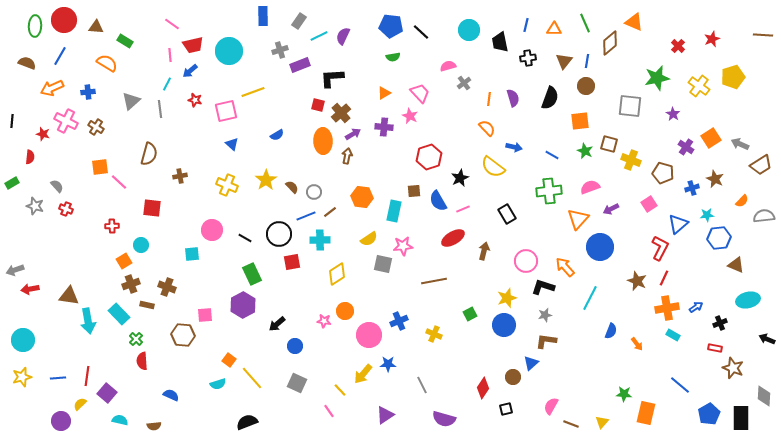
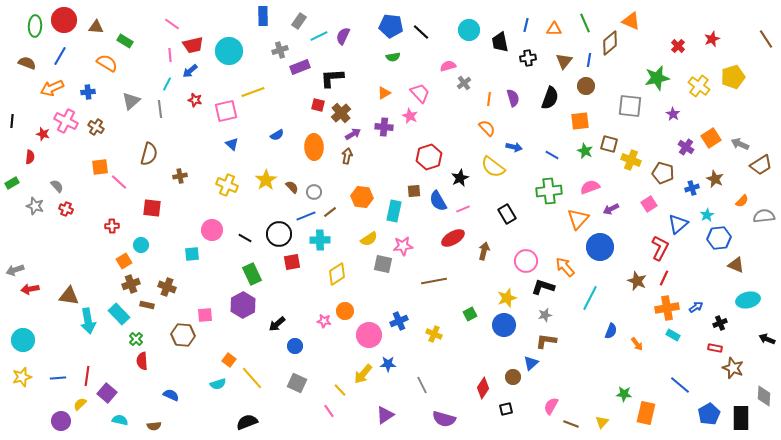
orange triangle at (634, 22): moved 3 px left, 1 px up
brown line at (763, 35): moved 3 px right, 4 px down; rotated 54 degrees clockwise
blue line at (587, 61): moved 2 px right, 1 px up
purple rectangle at (300, 65): moved 2 px down
orange ellipse at (323, 141): moved 9 px left, 6 px down
cyan star at (707, 215): rotated 24 degrees counterclockwise
